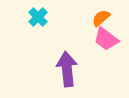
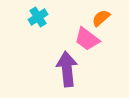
cyan cross: rotated 12 degrees clockwise
pink trapezoid: moved 19 px left
